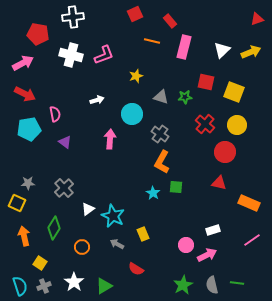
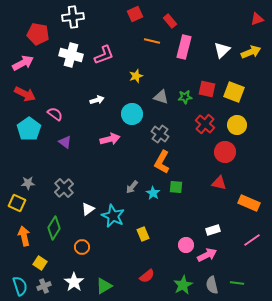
red square at (206, 82): moved 1 px right, 7 px down
pink semicircle at (55, 114): rotated 42 degrees counterclockwise
cyan pentagon at (29, 129): rotated 25 degrees counterclockwise
pink arrow at (110, 139): rotated 72 degrees clockwise
gray arrow at (117, 244): moved 15 px right, 57 px up; rotated 80 degrees counterclockwise
red semicircle at (136, 269): moved 11 px right, 7 px down; rotated 70 degrees counterclockwise
